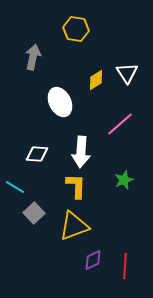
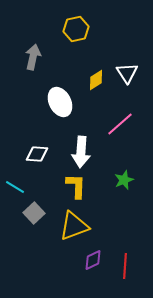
yellow hexagon: rotated 20 degrees counterclockwise
